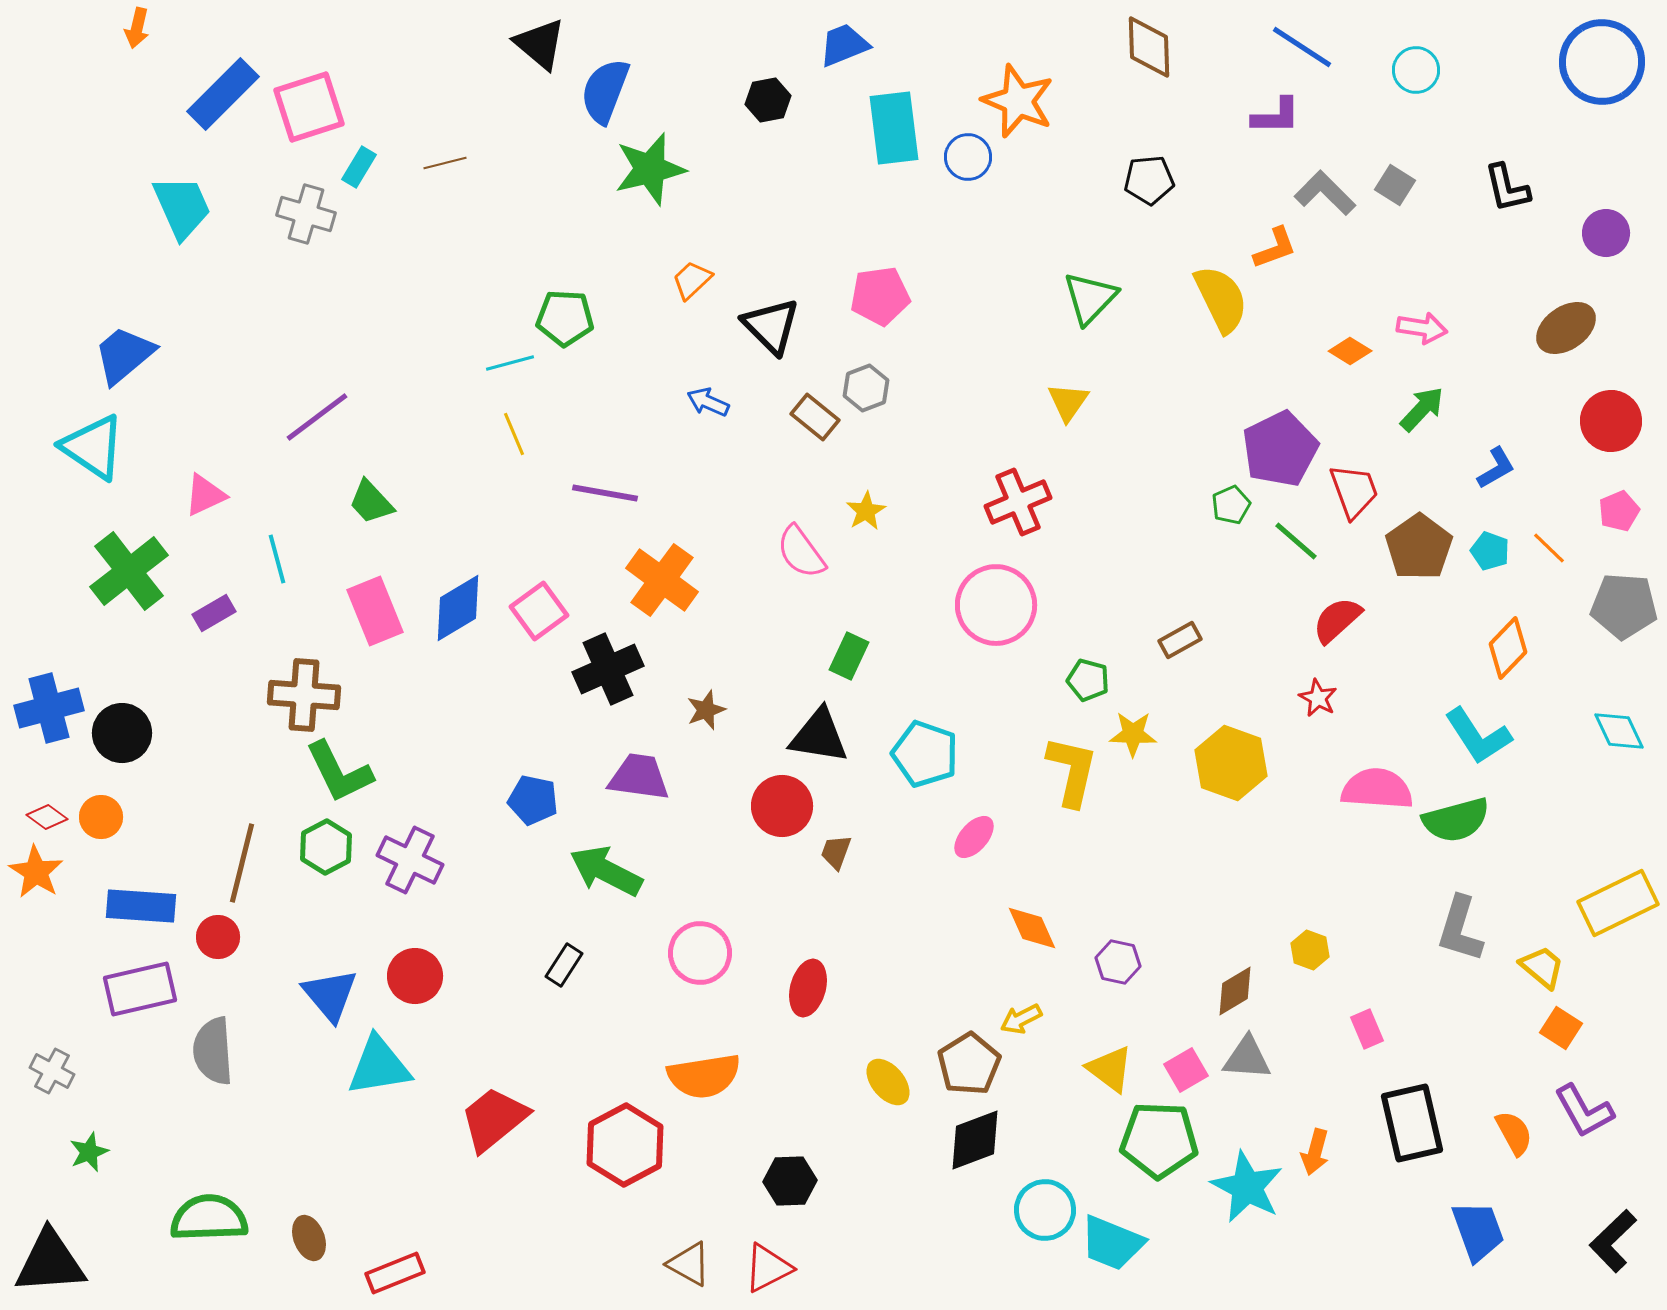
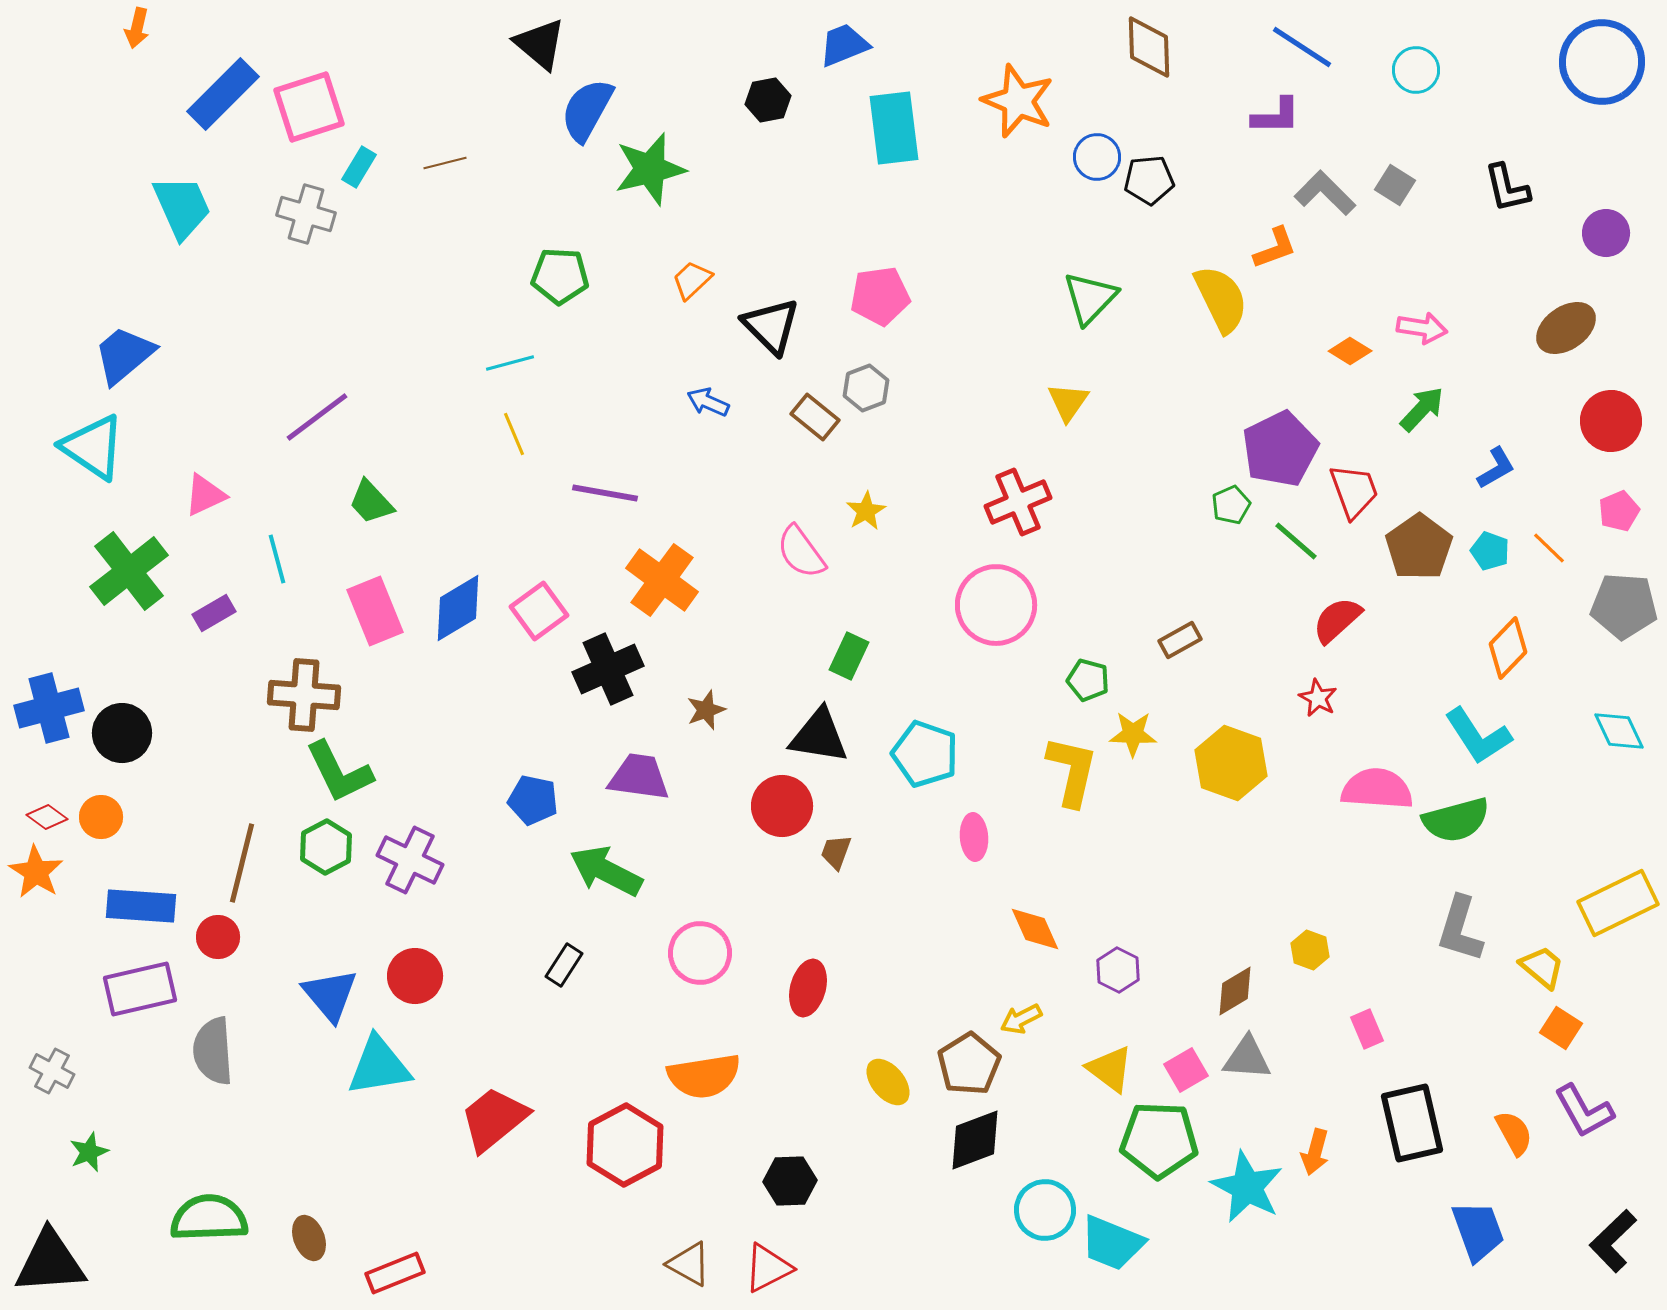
blue semicircle at (605, 91): moved 18 px left, 19 px down; rotated 8 degrees clockwise
blue circle at (968, 157): moved 129 px right
green pentagon at (565, 318): moved 5 px left, 42 px up
pink ellipse at (974, 837): rotated 45 degrees counterclockwise
orange diamond at (1032, 928): moved 3 px right, 1 px down
purple hexagon at (1118, 962): moved 8 px down; rotated 15 degrees clockwise
